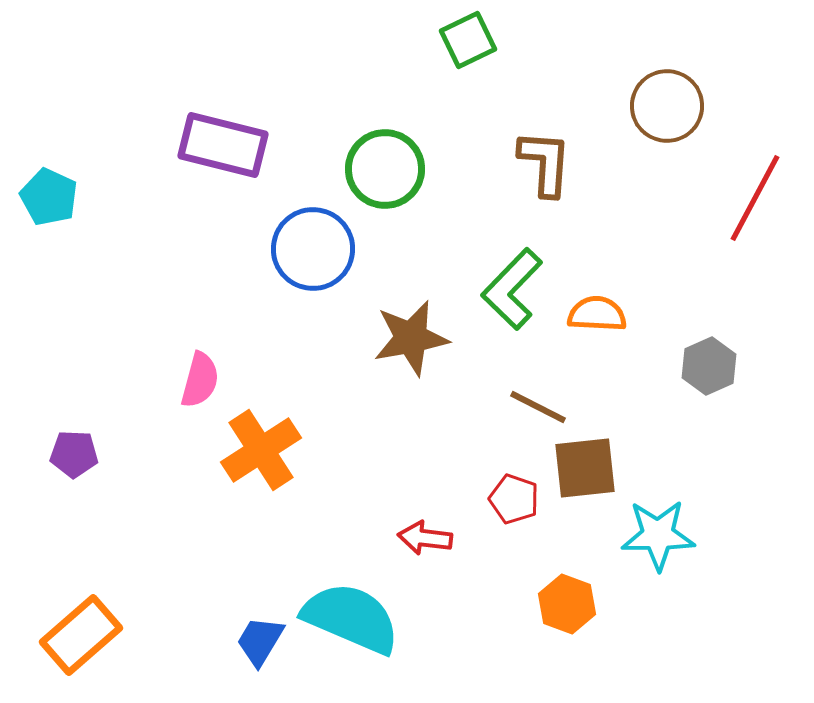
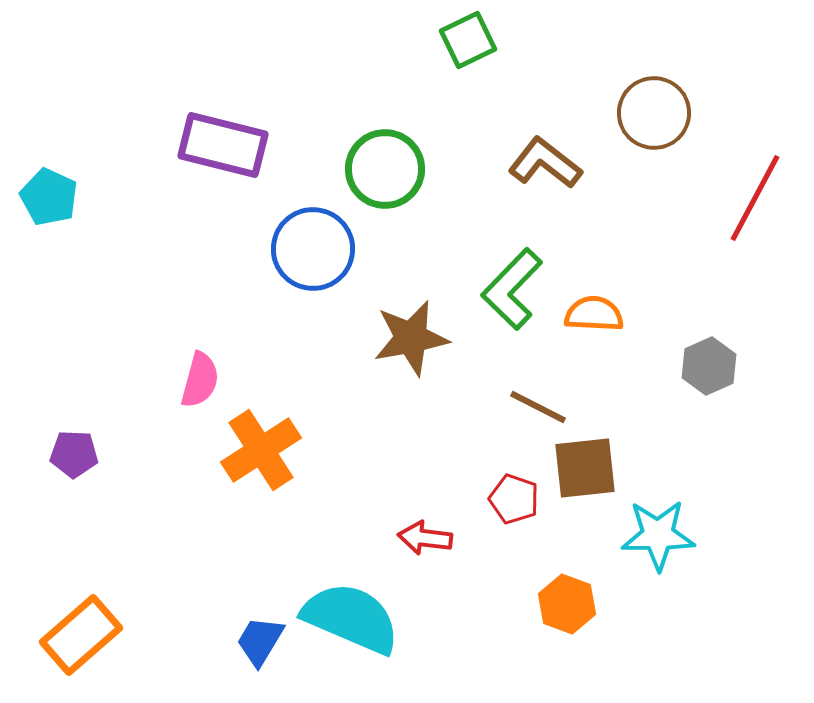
brown circle: moved 13 px left, 7 px down
brown L-shape: rotated 56 degrees counterclockwise
orange semicircle: moved 3 px left
